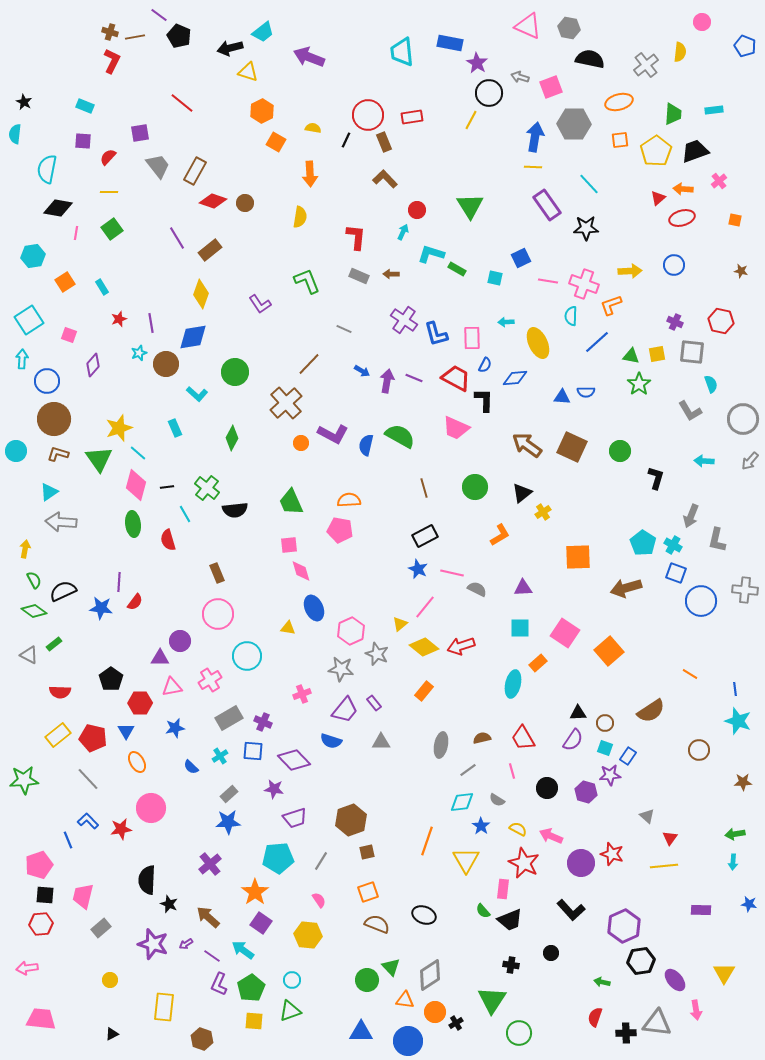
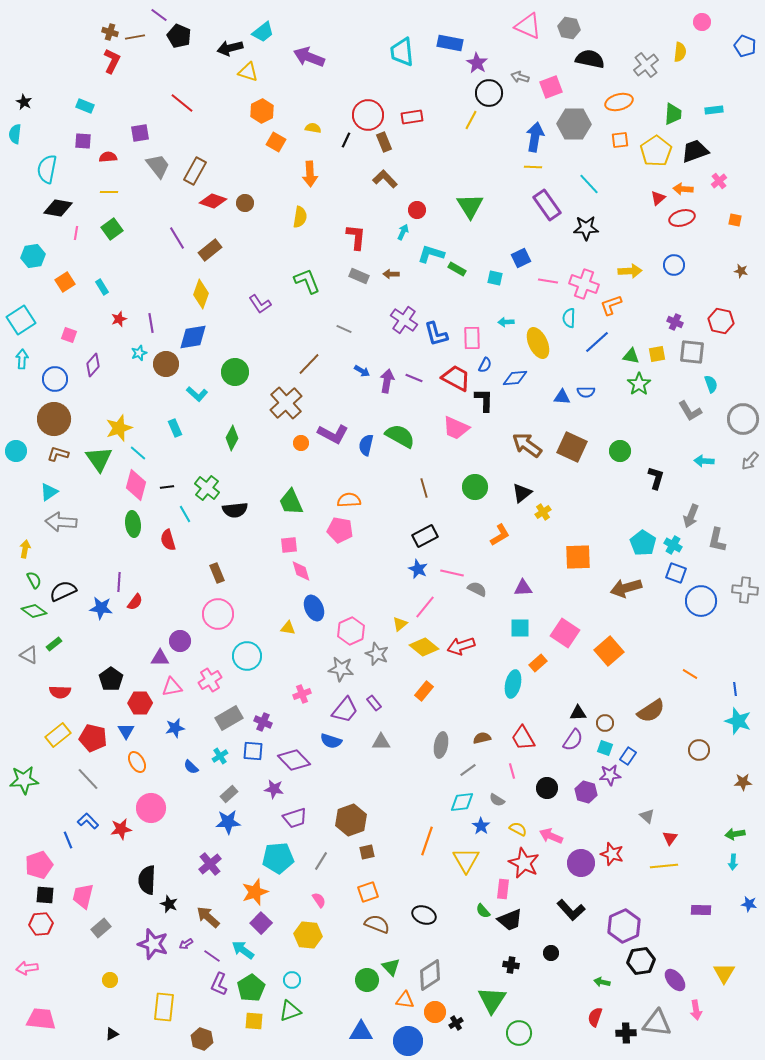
red semicircle at (108, 157): rotated 42 degrees clockwise
cyan semicircle at (571, 316): moved 2 px left, 2 px down
cyan square at (29, 320): moved 8 px left
blue circle at (47, 381): moved 8 px right, 2 px up
orange star at (255, 892): rotated 16 degrees clockwise
purple square at (261, 923): rotated 10 degrees clockwise
